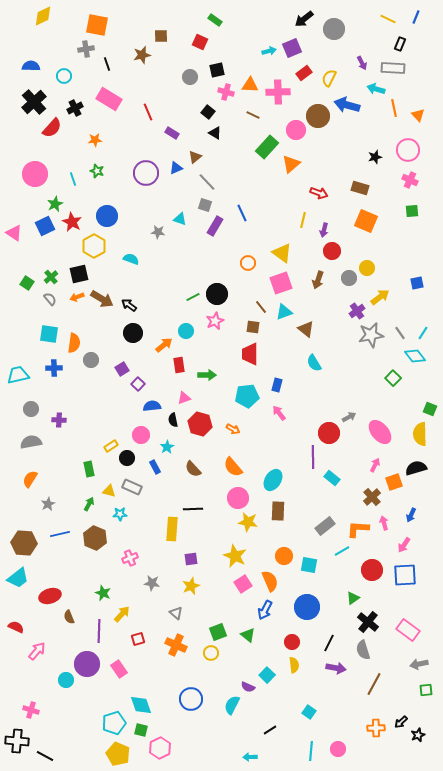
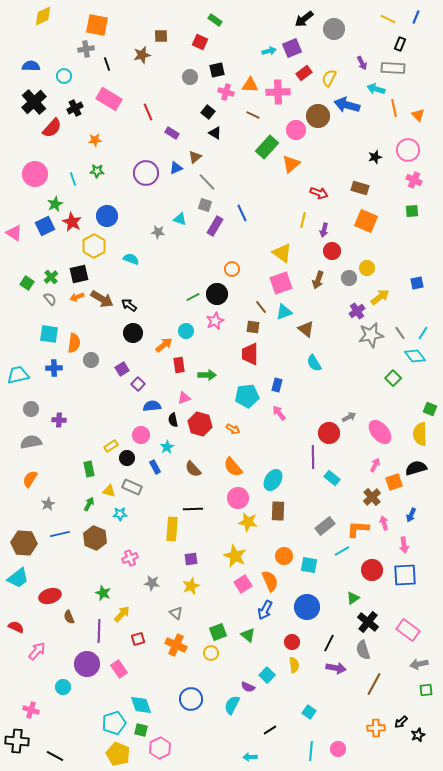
green star at (97, 171): rotated 16 degrees counterclockwise
pink cross at (410, 180): moved 4 px right
orange circle at (248, 263): moved 16 px left, 6 px down
pink arrow at (404, 545): rotated 42 degrees counterclockwise
cyan circle at (66, 680): moved 3 px left, 7 px down
black line at (45, 756): moved 10 px right
